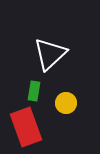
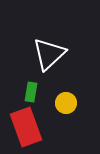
white triangle: moved 1 px left
green rectangle: moved 3 px left, 1 px down
